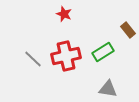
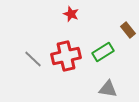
red star: moved 7 px right
